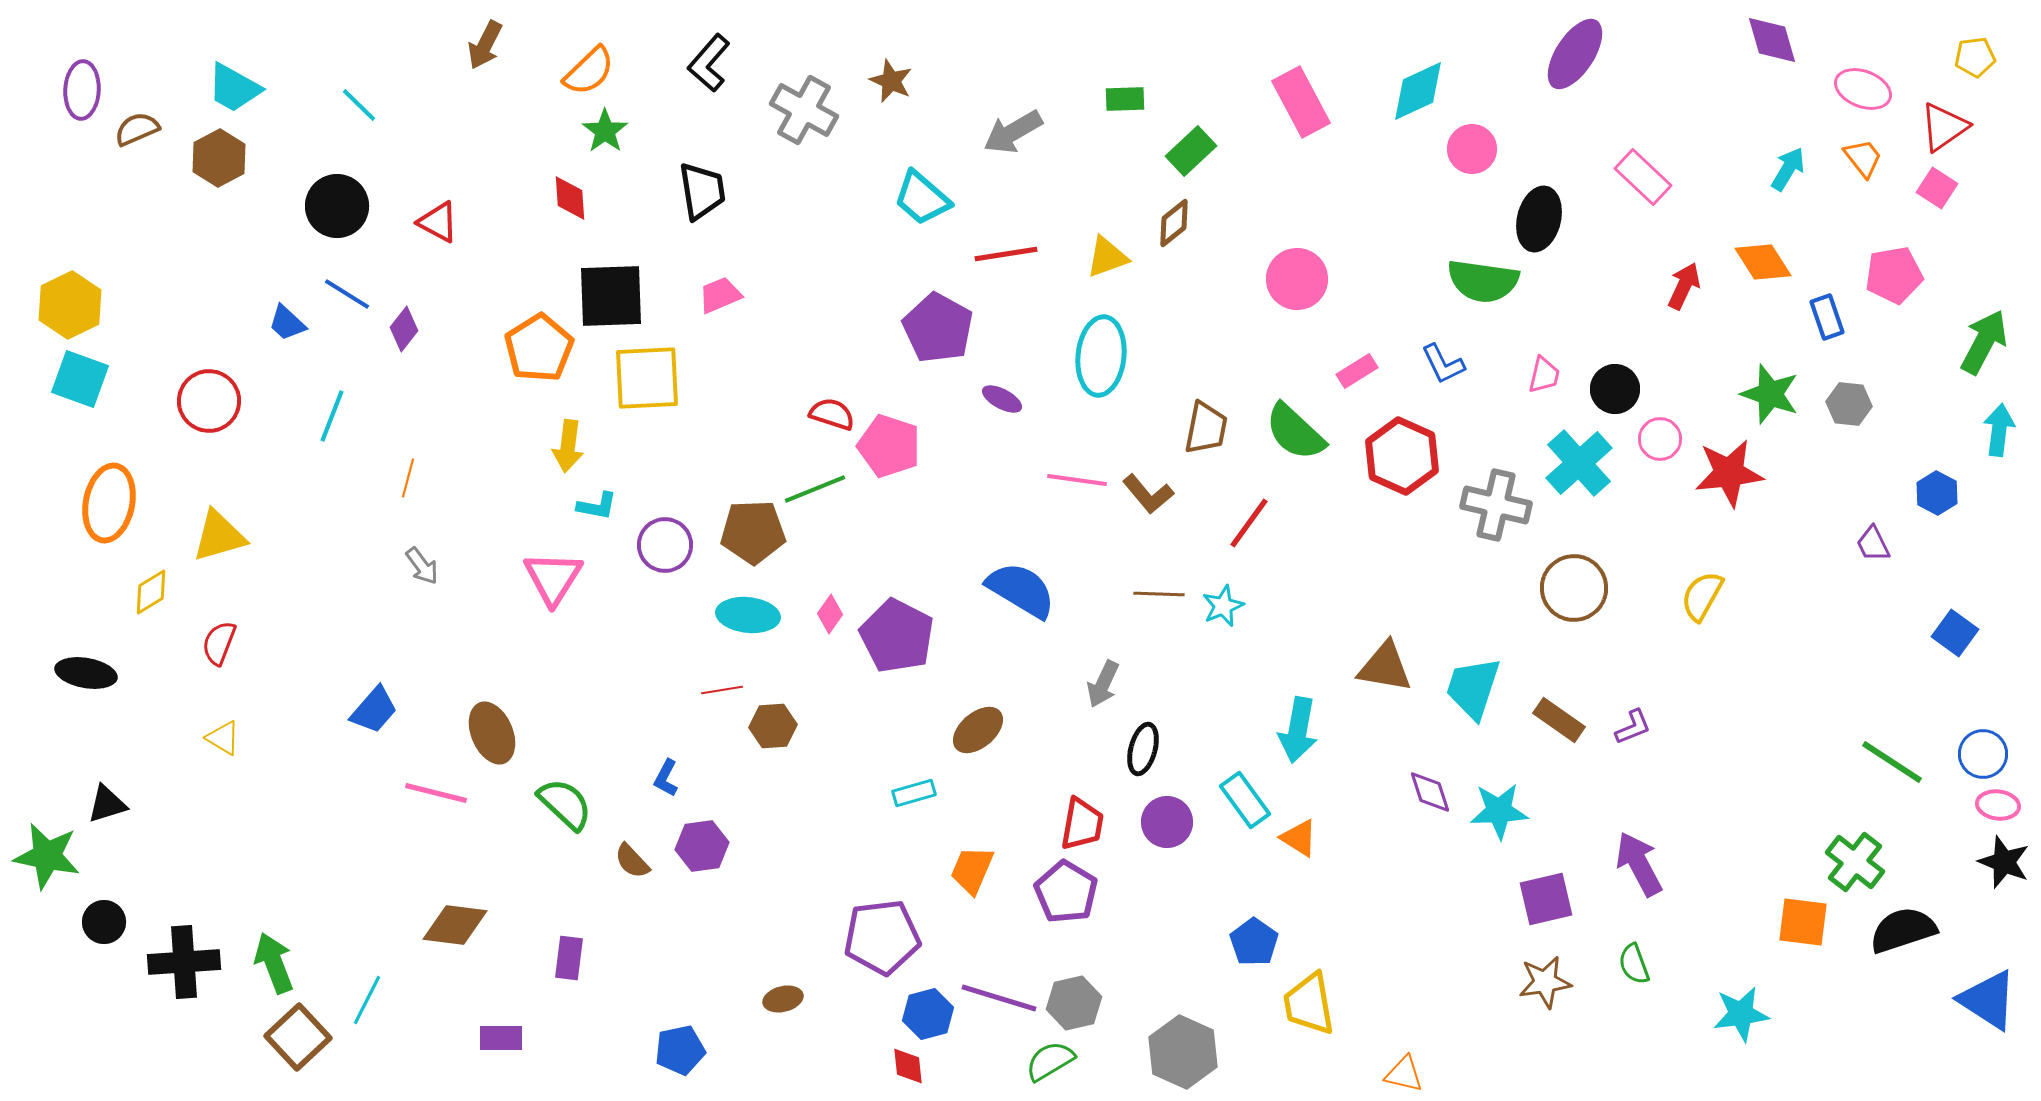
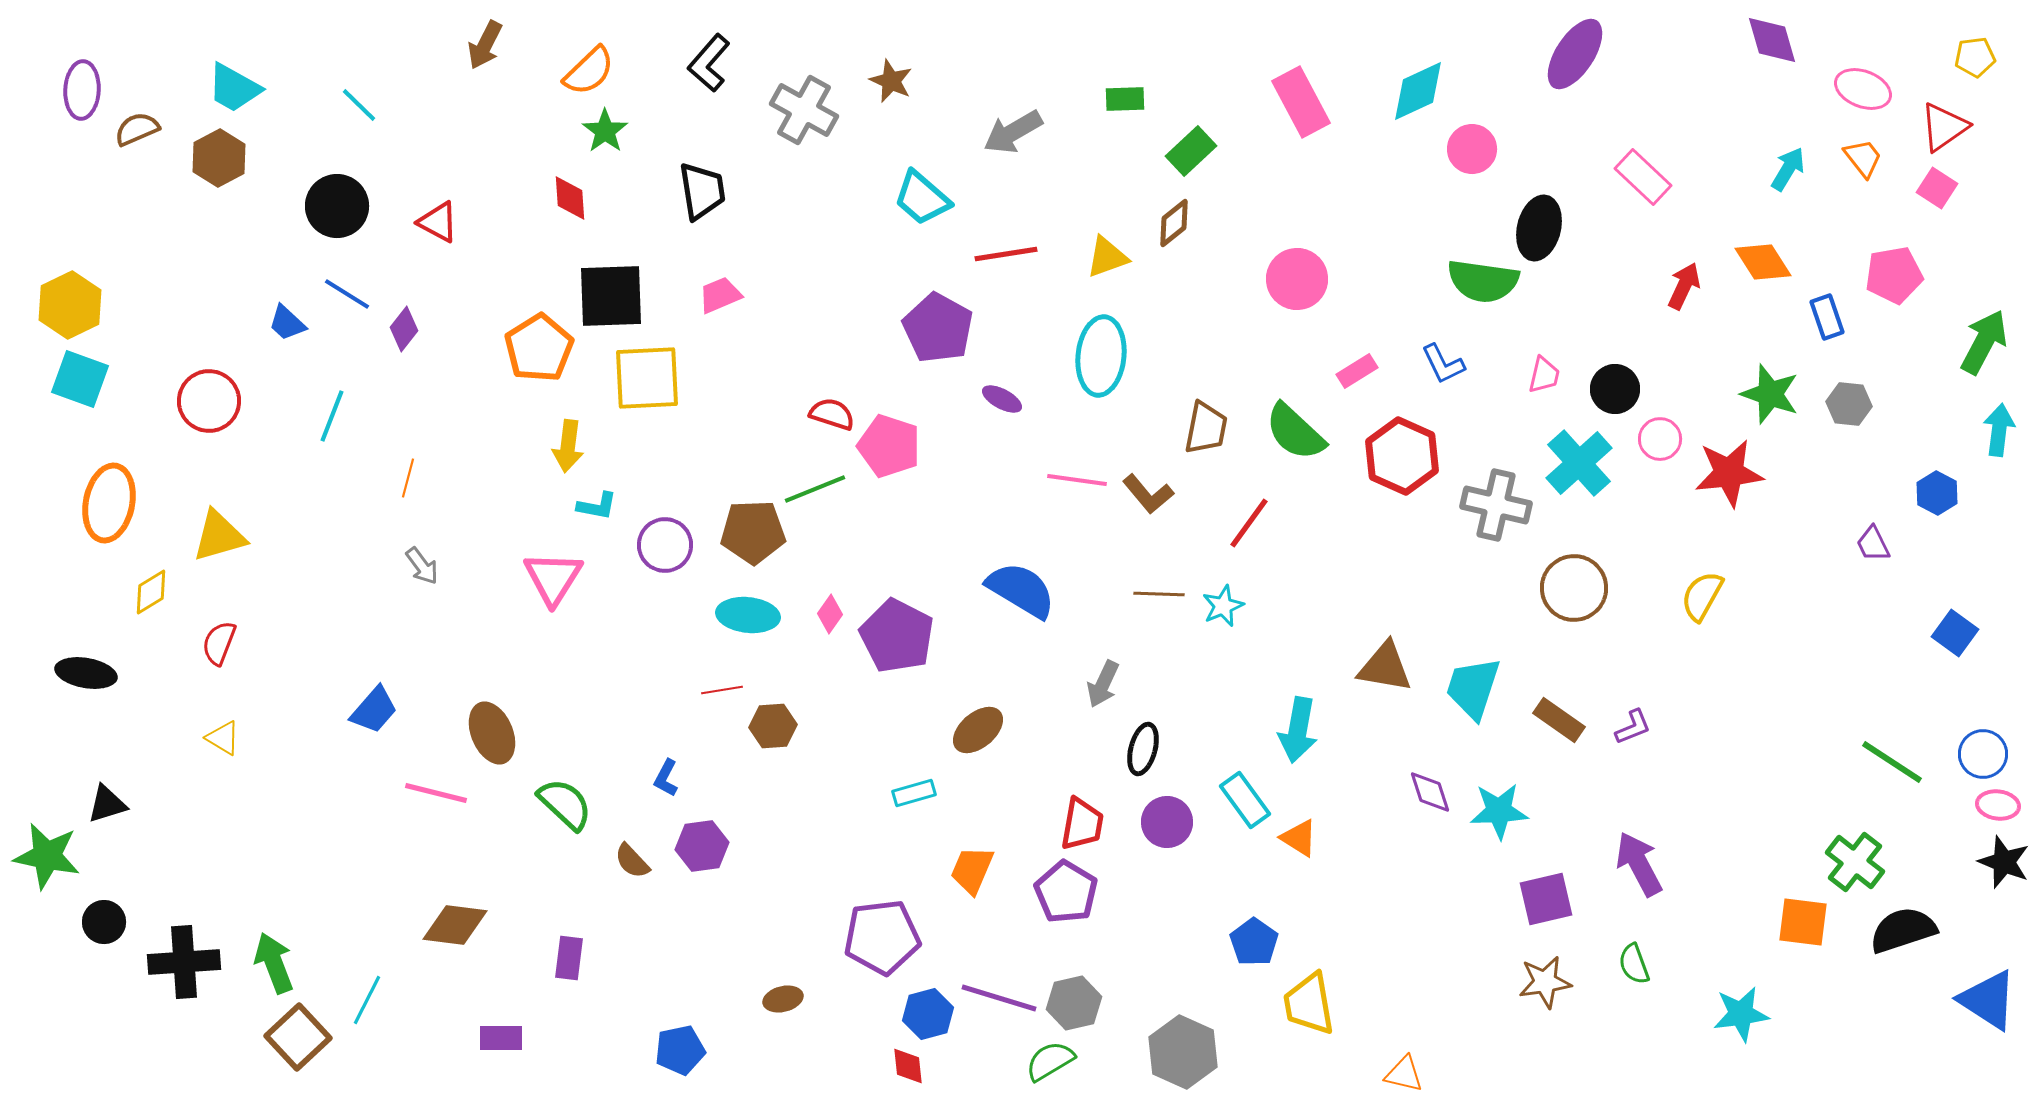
black ellipse at (1539, 219): moved 9 px down
